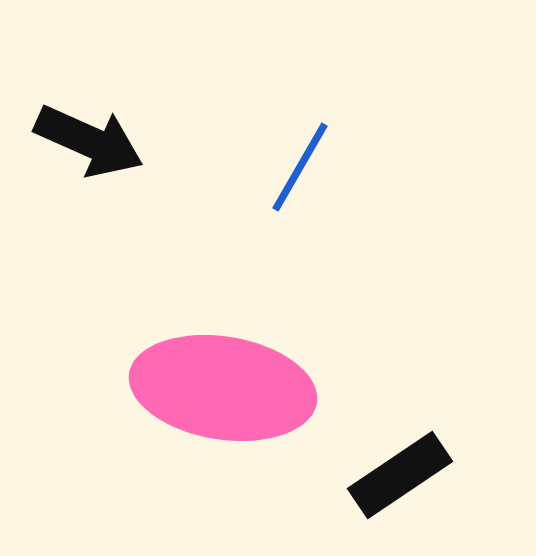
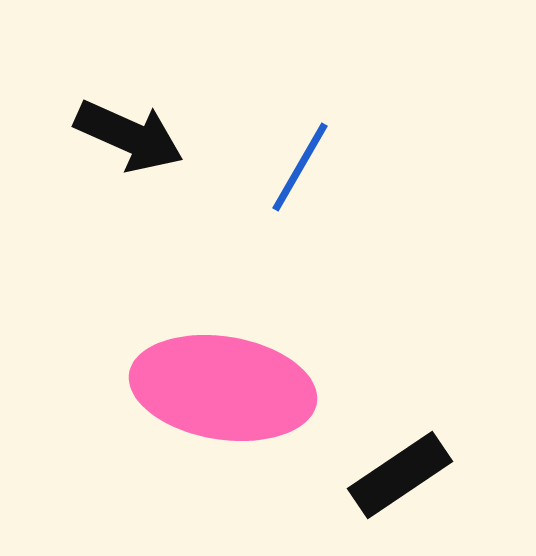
black arrow: moved 40 px right, 5 px up
